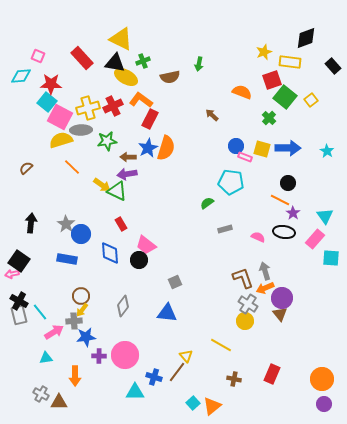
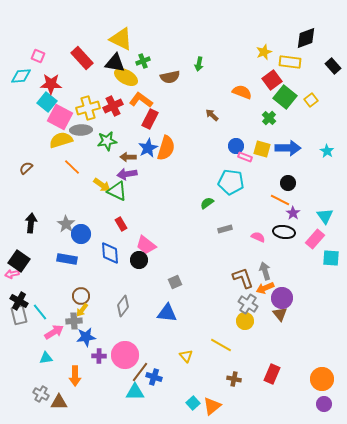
red square at (272, 80): rotated 18 degrees counterclockwise
brown line at (177, 372): moved 37 px left
